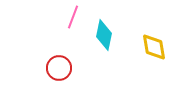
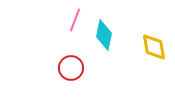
pink line: moved 2 px right, 3 px down
red circle: moved 12 px right
